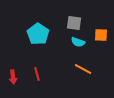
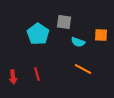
gray square: moved 10 px left, 1 px up
